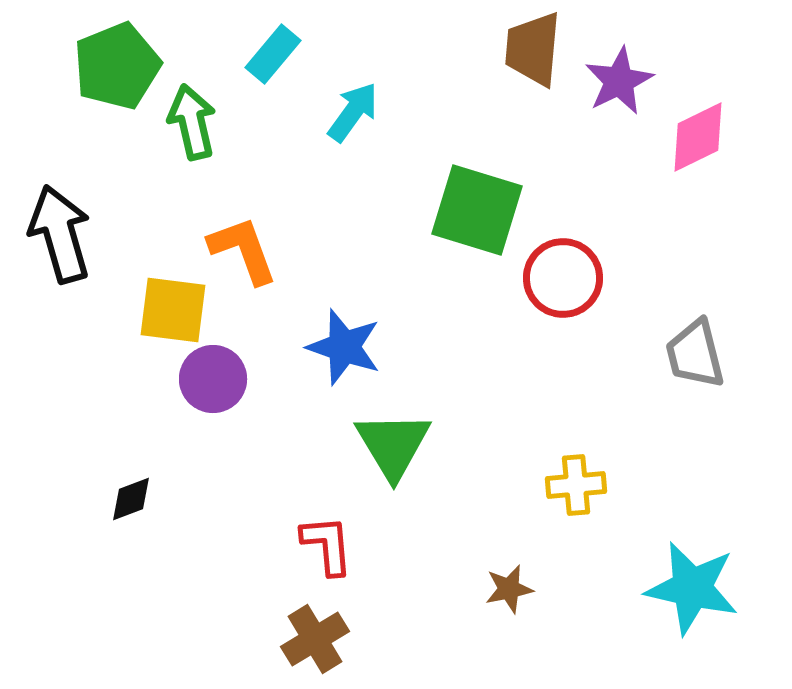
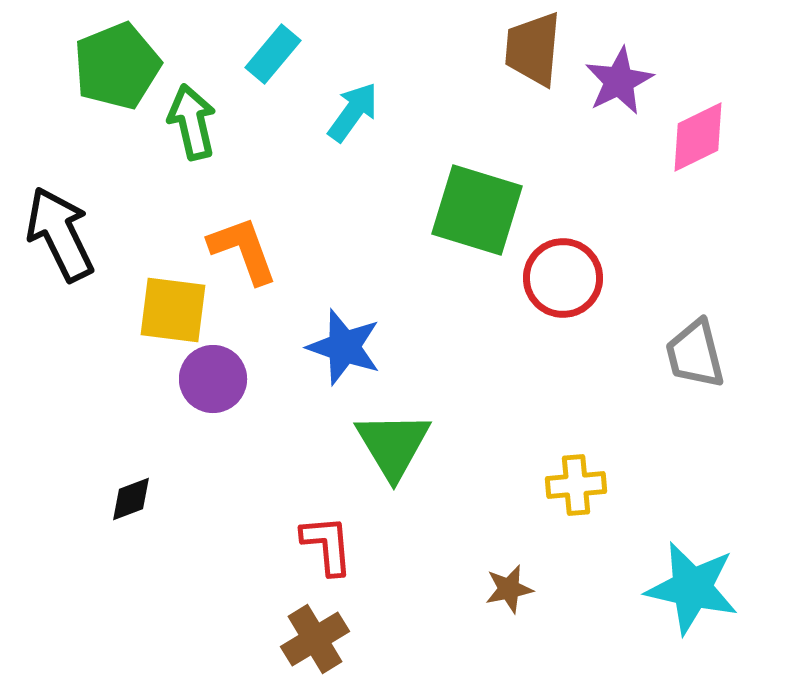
black arrow: rotated 10 degrees counterclockwise
